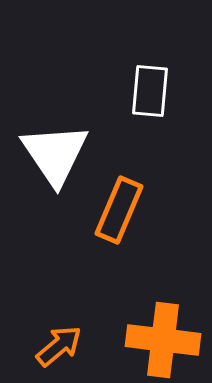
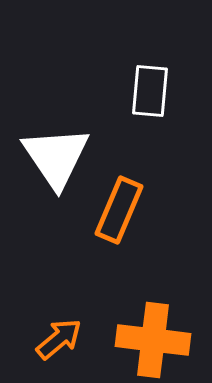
white triangle: moved 1 px right, 3 px down
orange cross: moved 10 px left
orange arrow: moved 7 px up
